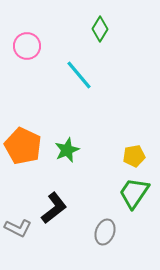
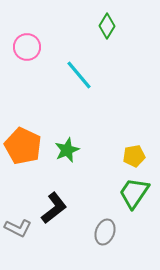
green diamond: moved 7 px right, 3 px up
pink circle: moved 1 px down
